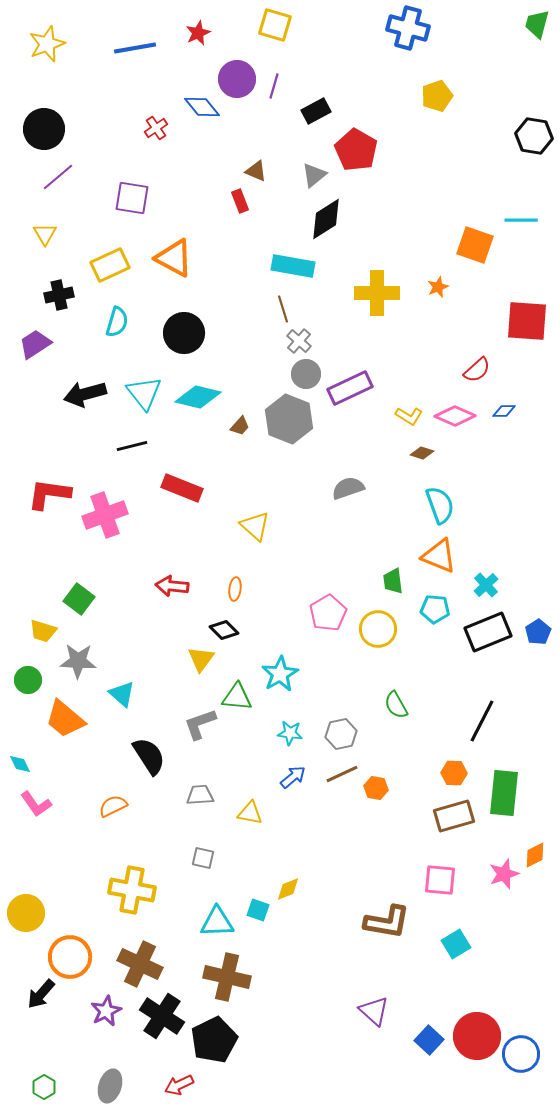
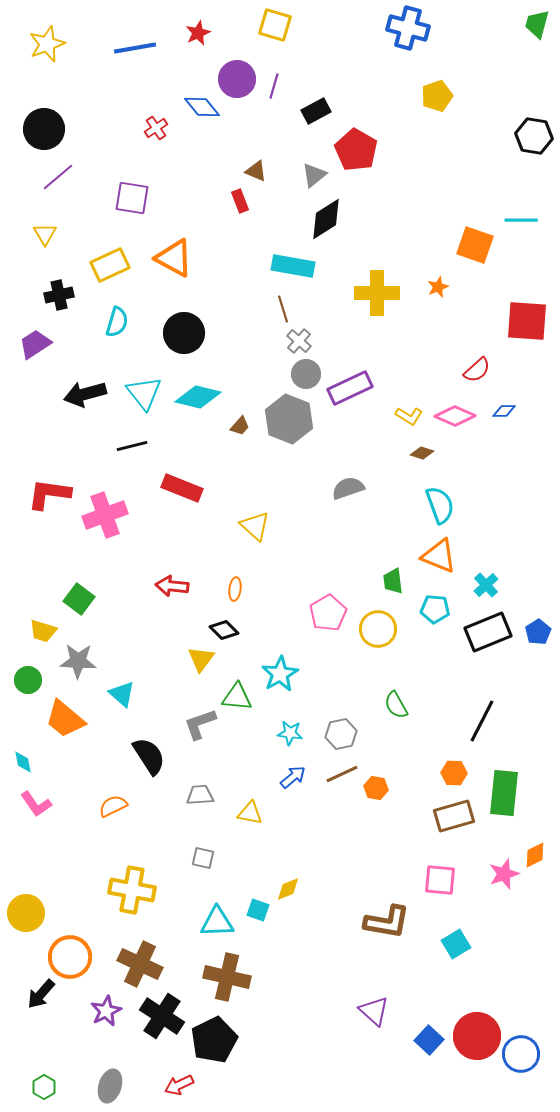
cyan diamond at (20, 764): moved 3 px right, 2 px up; rotated 15 degrees clockwise
